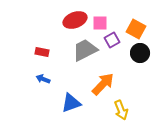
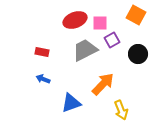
orange square: moved 14 px up
black circle: moved 2 px left, 1 px down
